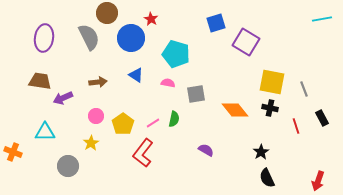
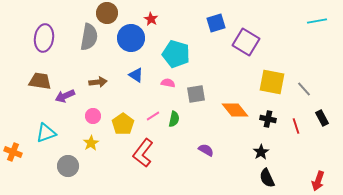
cyan line: moved 5 px left, 2 px down
gray semicircle: rotated 36 degrees clockwise
gray line: rotated 21 degrees counterclockwise
purple arrow: moved 2 px right, 2 px up
black cross: moved 2 px left, 11 px down
pink circle: moved 3 px left
pink line: moved 7 px up
cyan triangle: moved 1 px right, 1 px down; rotated 20 degrees counterclockwise
